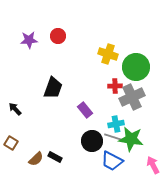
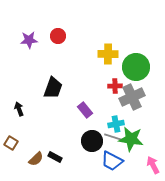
yellow cross: rotated 18 degrees counterclockwise
black arrow: moved 4 px right; rotated 24 degrees clockwise
